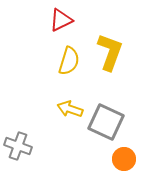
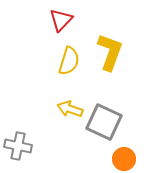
red triangle: rotated 20 degrees counterclockwise
gray square: moved 2 px left
gray cross: rotated 8 degrees counterclockwise
